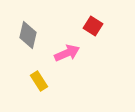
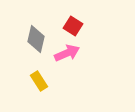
red square: moved 20 px left
gray diamond: moved 8 px right, 4 px down
